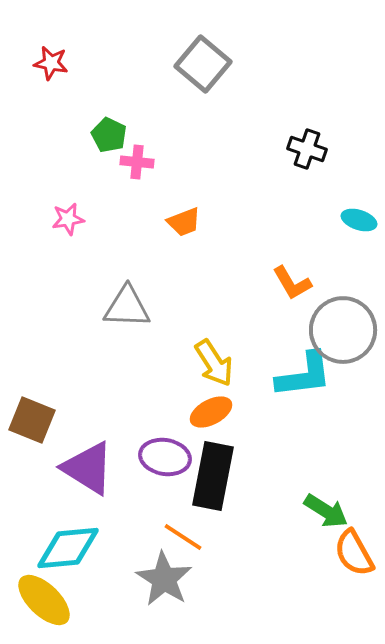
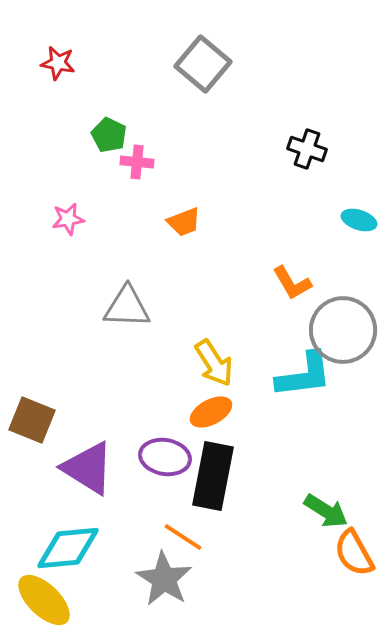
red star: moved 7 px right
